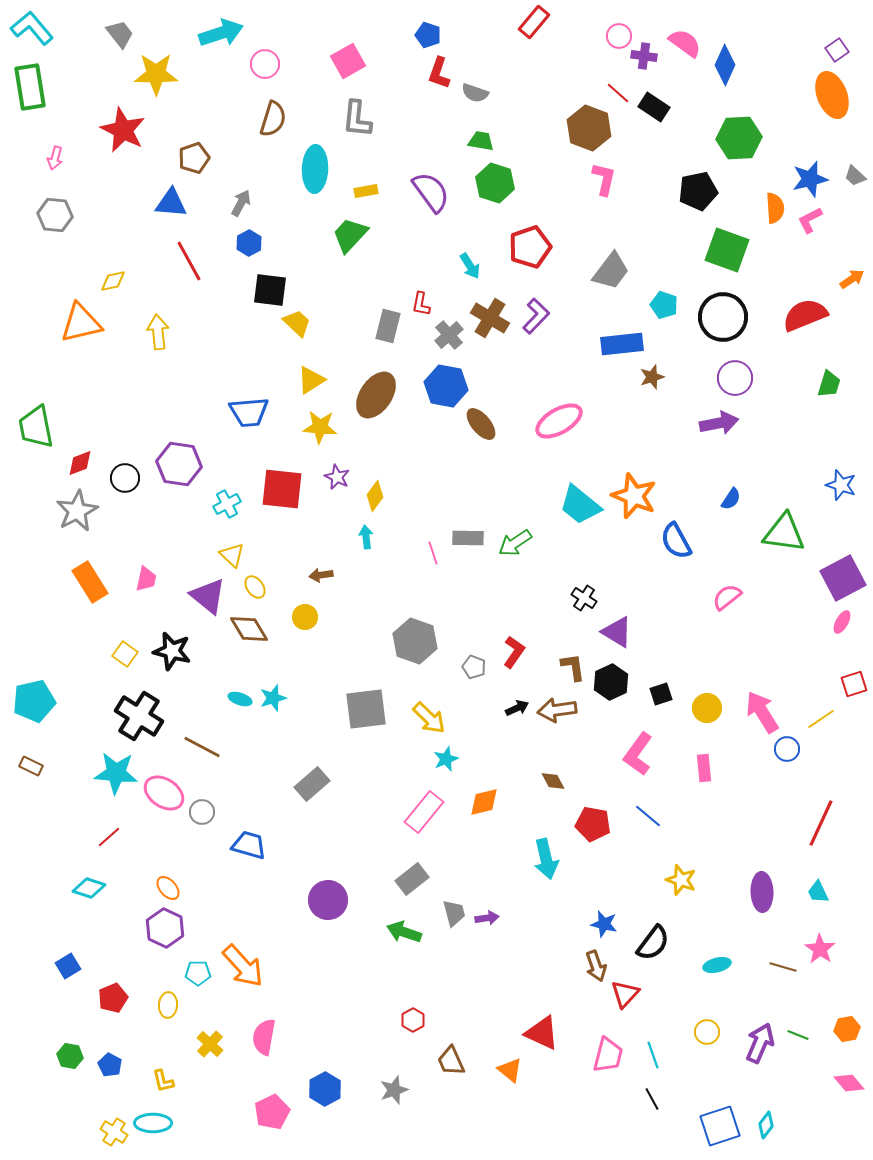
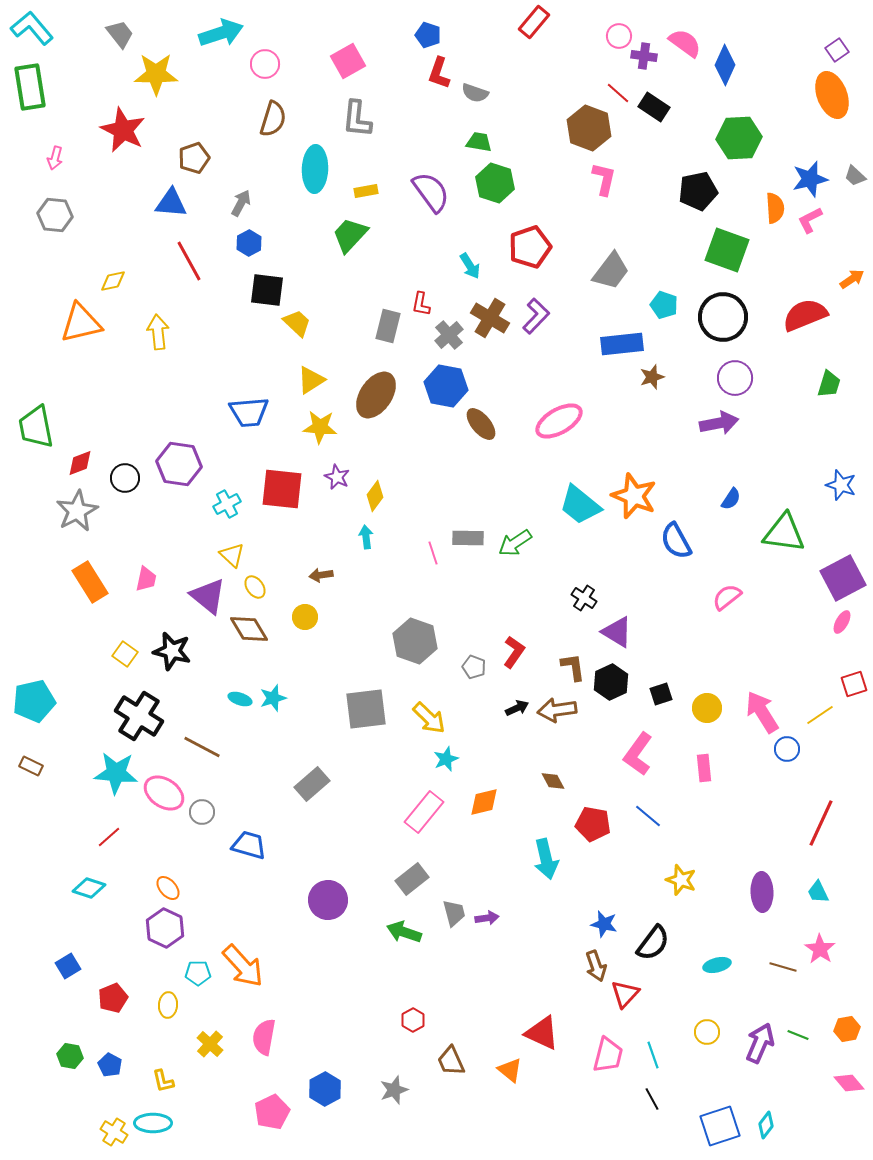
green trapezoid at (481, 141): moved 2 px left, 1 px down
black square at (270, 290): moved 3 px left
yellow line at (821, 719): moved 1 px left, 4 px up
